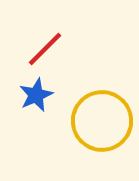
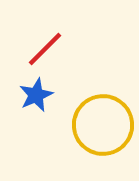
yellow circle: moved 1 px right, 4 px down
